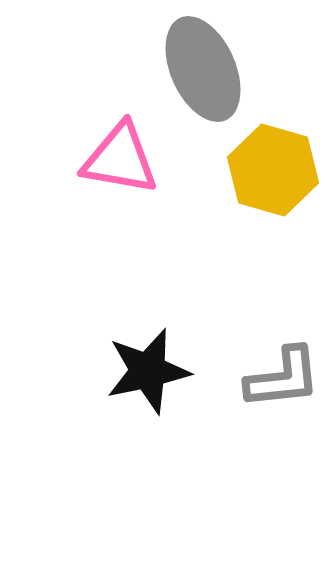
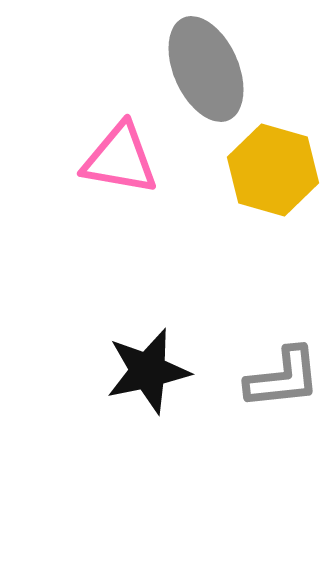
gray ellipse: moved 3 px right
